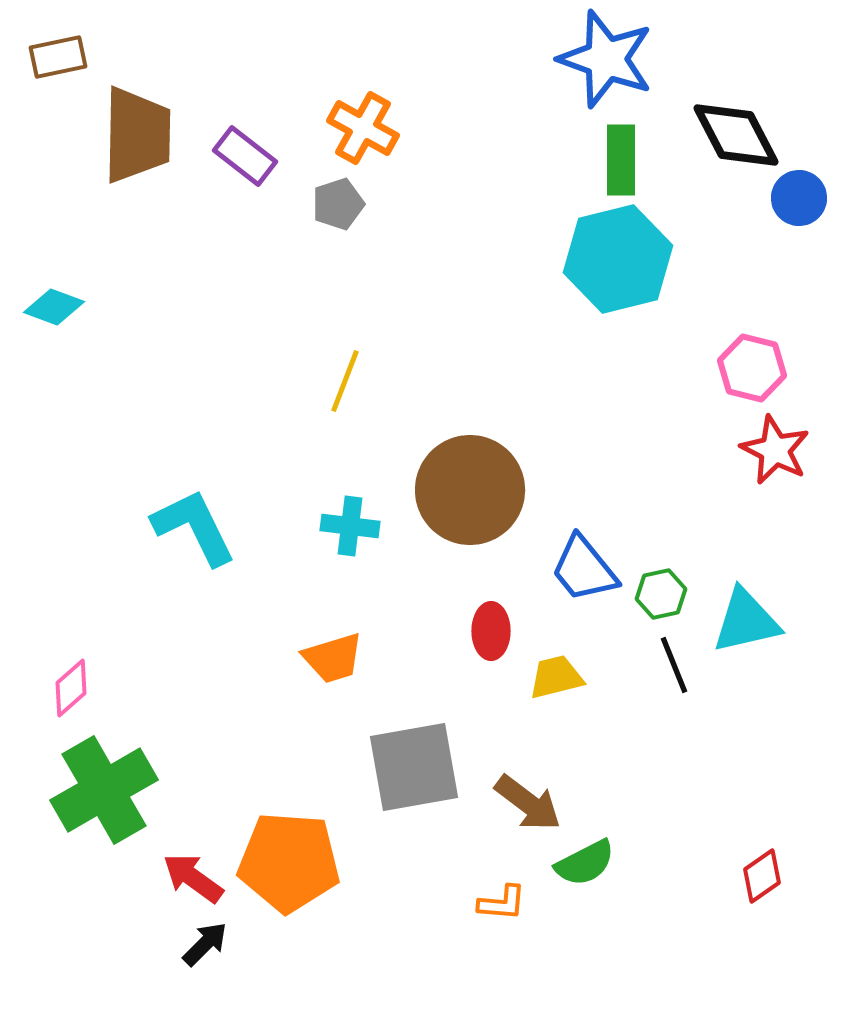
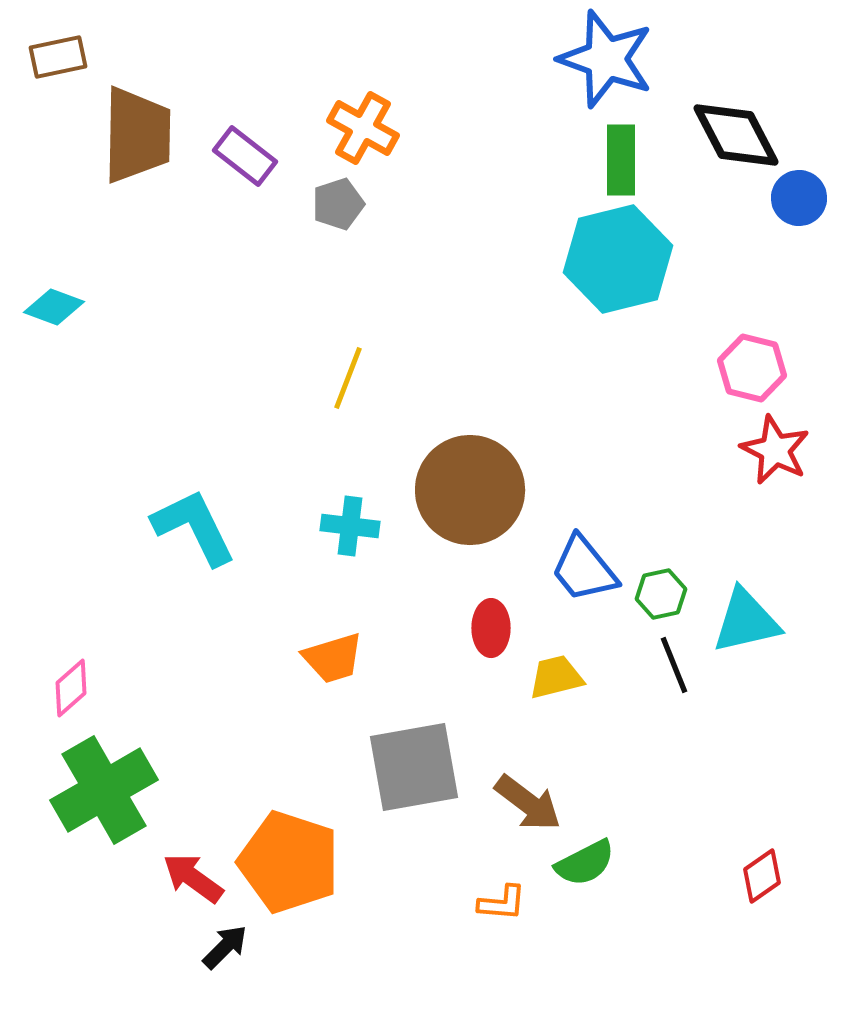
yellow line: moved 3 px right, 3 px up
red ellipse: moved 3 px up
orange pentagon: rotated 14 degrees clockwise
black arrow: moved 20 px right, 3 px down
